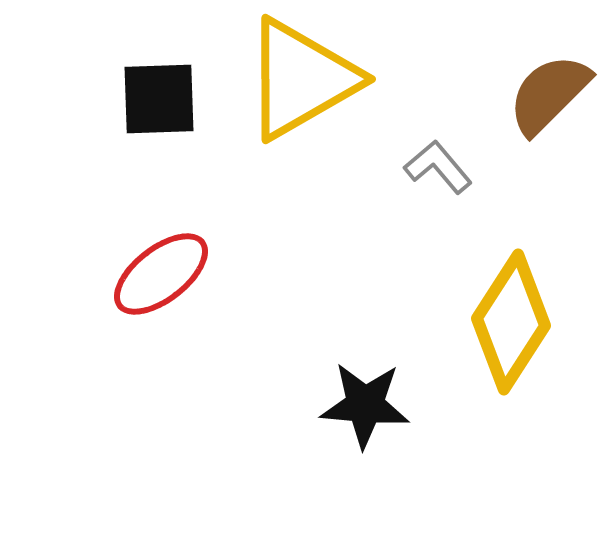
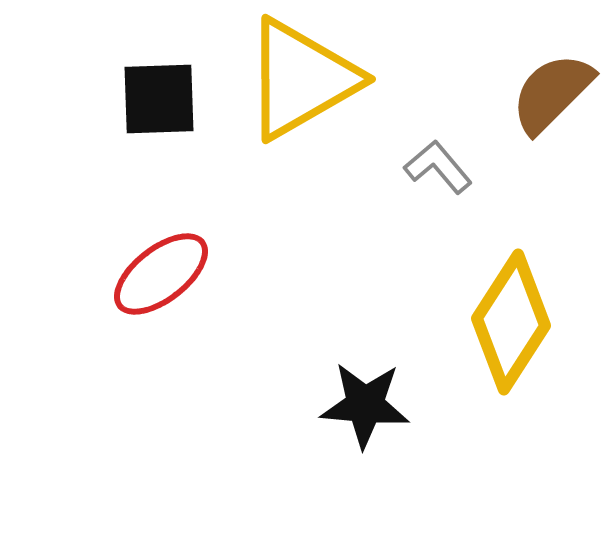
brown semicircle: moved 3 px right, 1 px up
